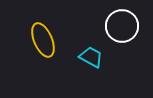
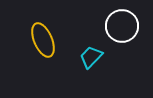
cyan trapezoid: rotated 75 degrees counterclockwise
